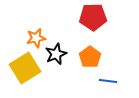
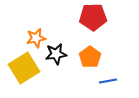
black star: rotated 15 degrees clockwise
yellow square: moved 1 px left
blue line: rotated 18 degrees counterclockwise
